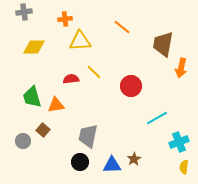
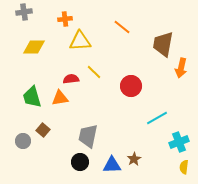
orange triangle: moved 4 px right, 7 px up
